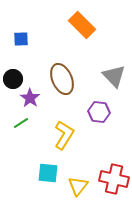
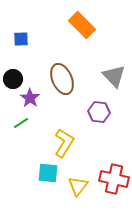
yellow L-shape: moved 8 px down
